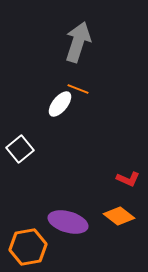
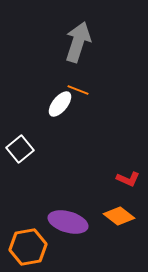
orange line: moved 1 px down
